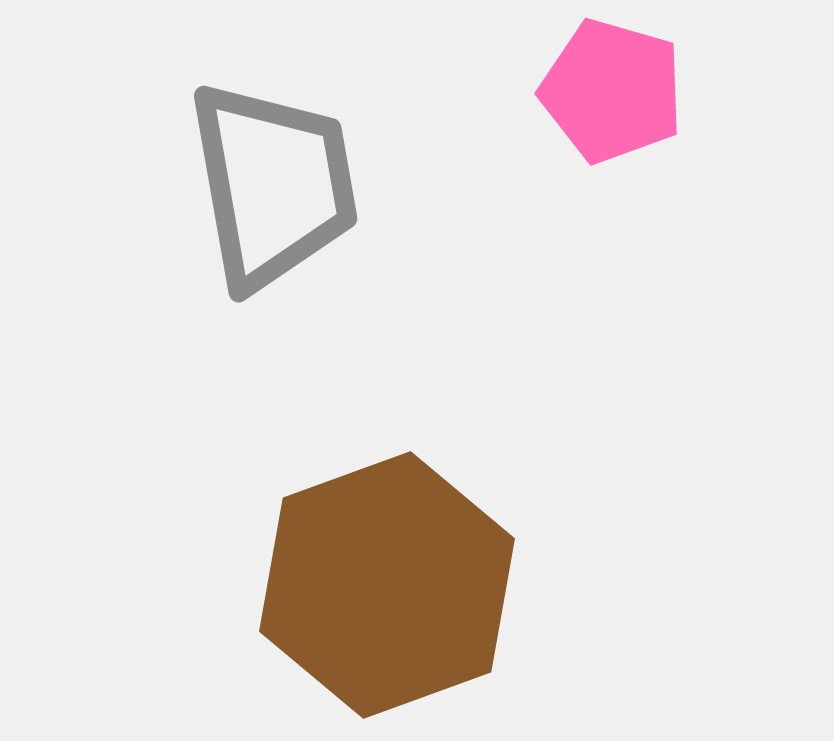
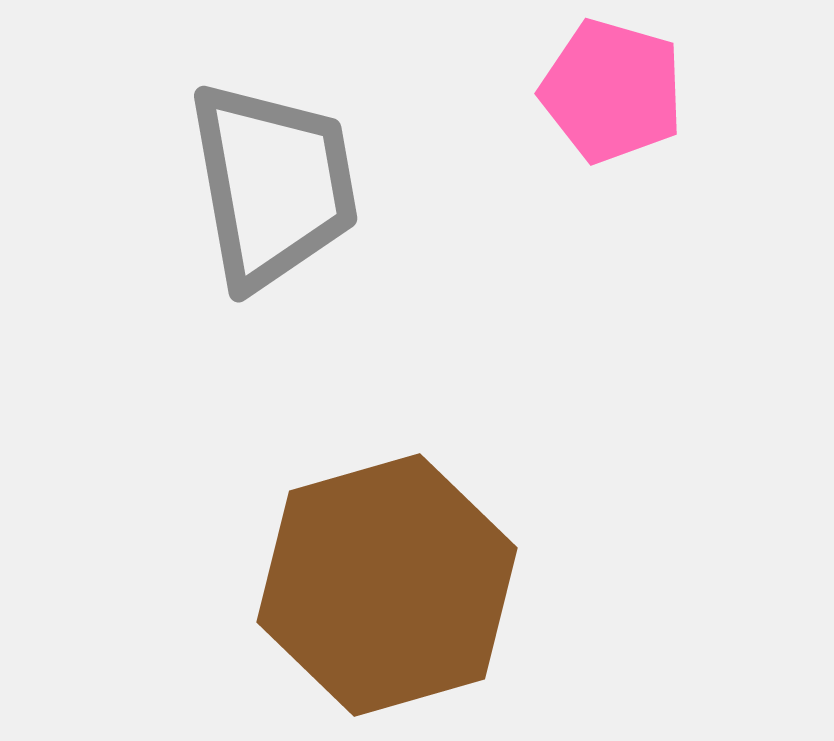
brown hexagon: rotated 4 degrees clockwise
